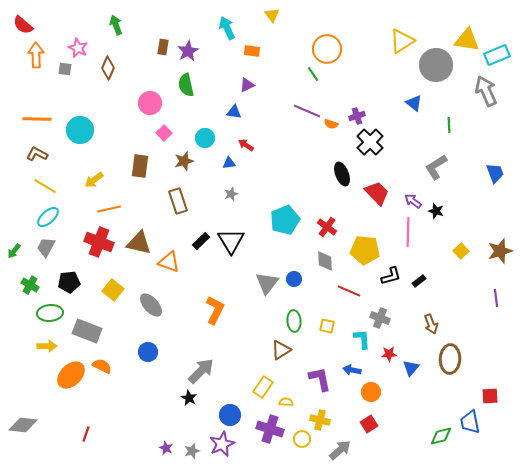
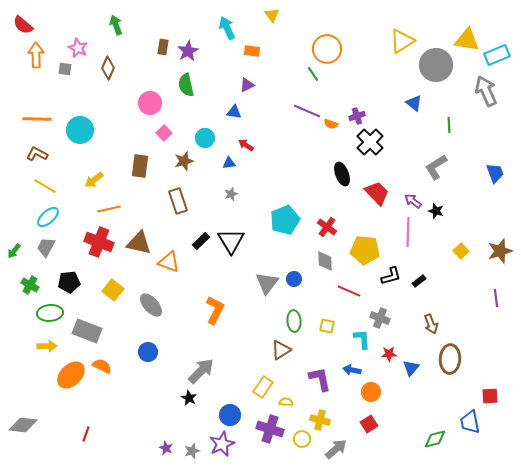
green diamond at (441, 436): moved 6 px left, 3 px down
gray arrow at (340, 450): moved 4 px left, 1 px up
